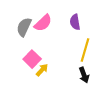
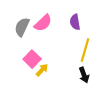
gray semicircle: moved 2 px left
